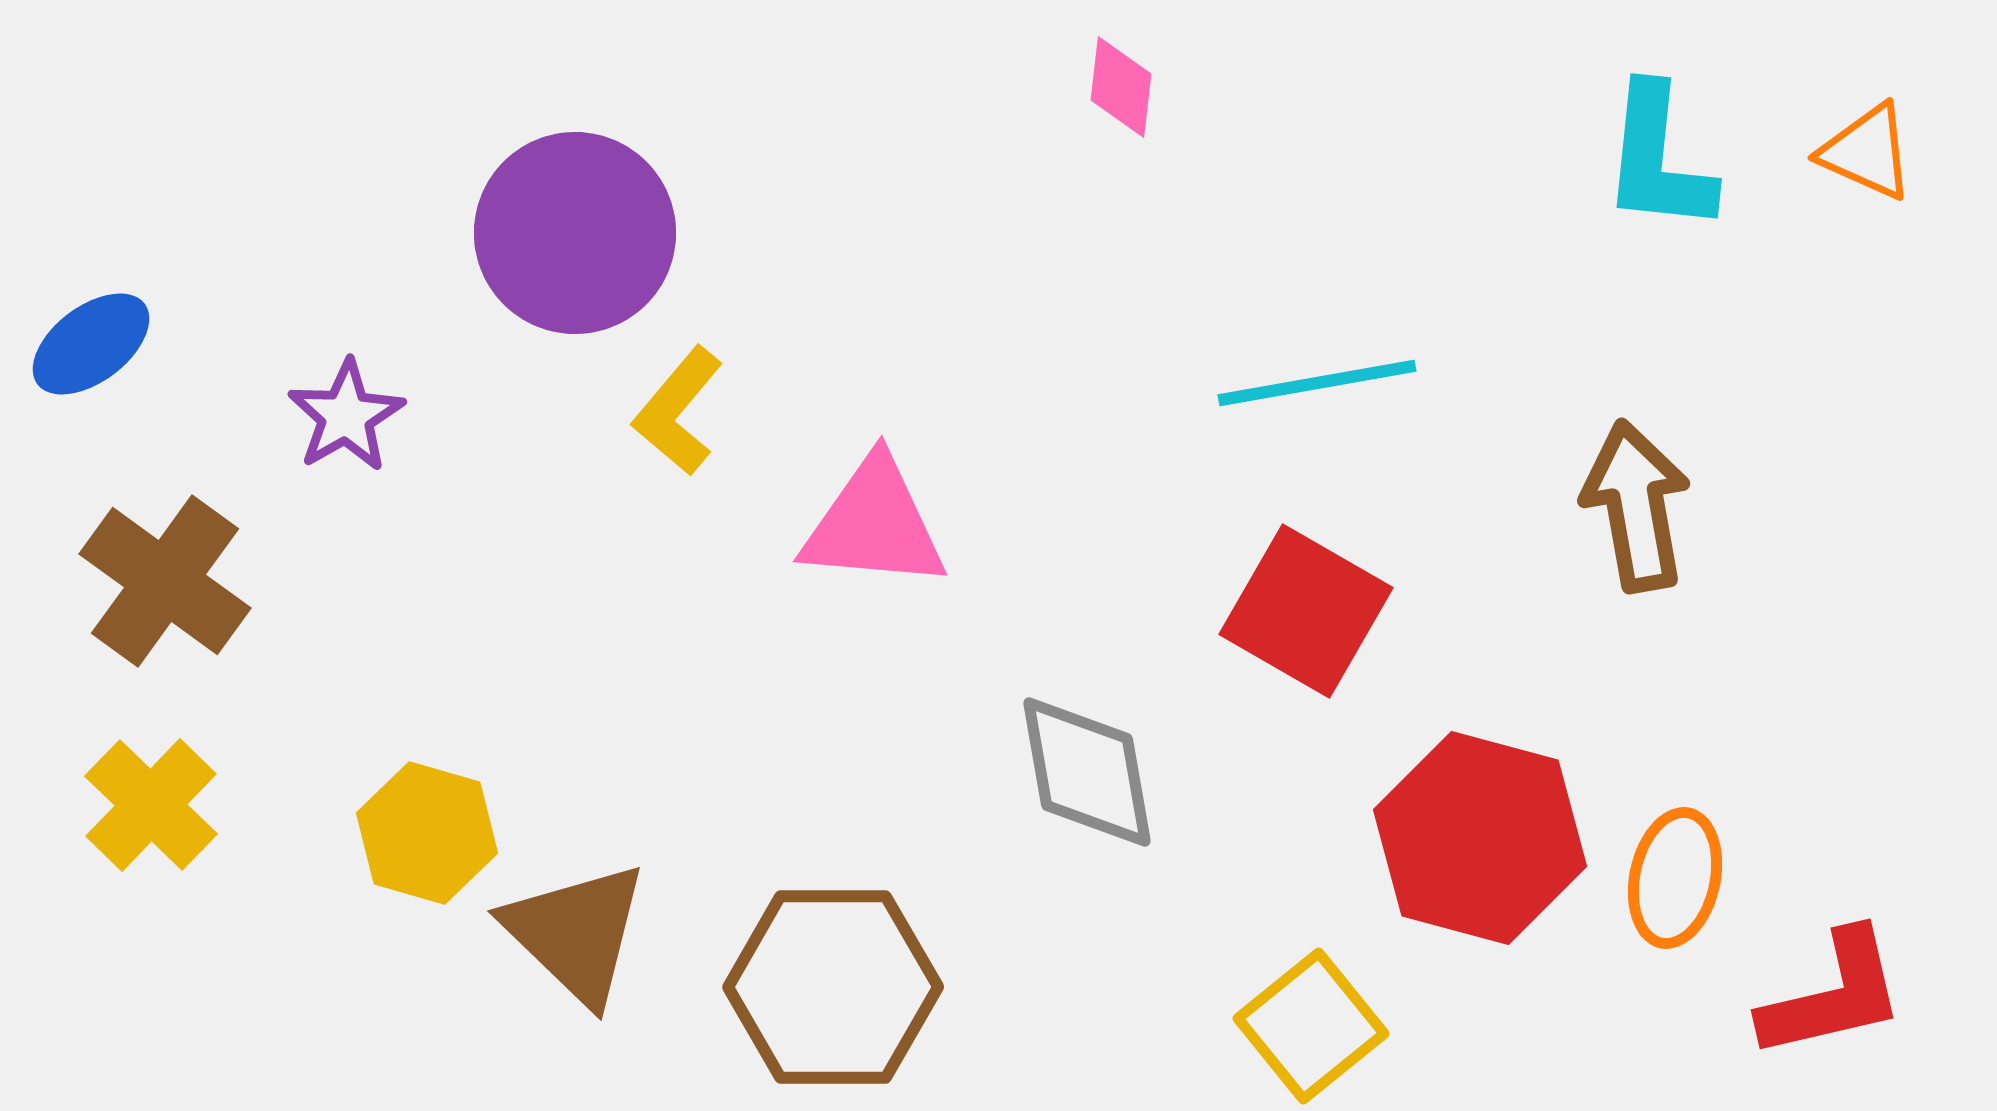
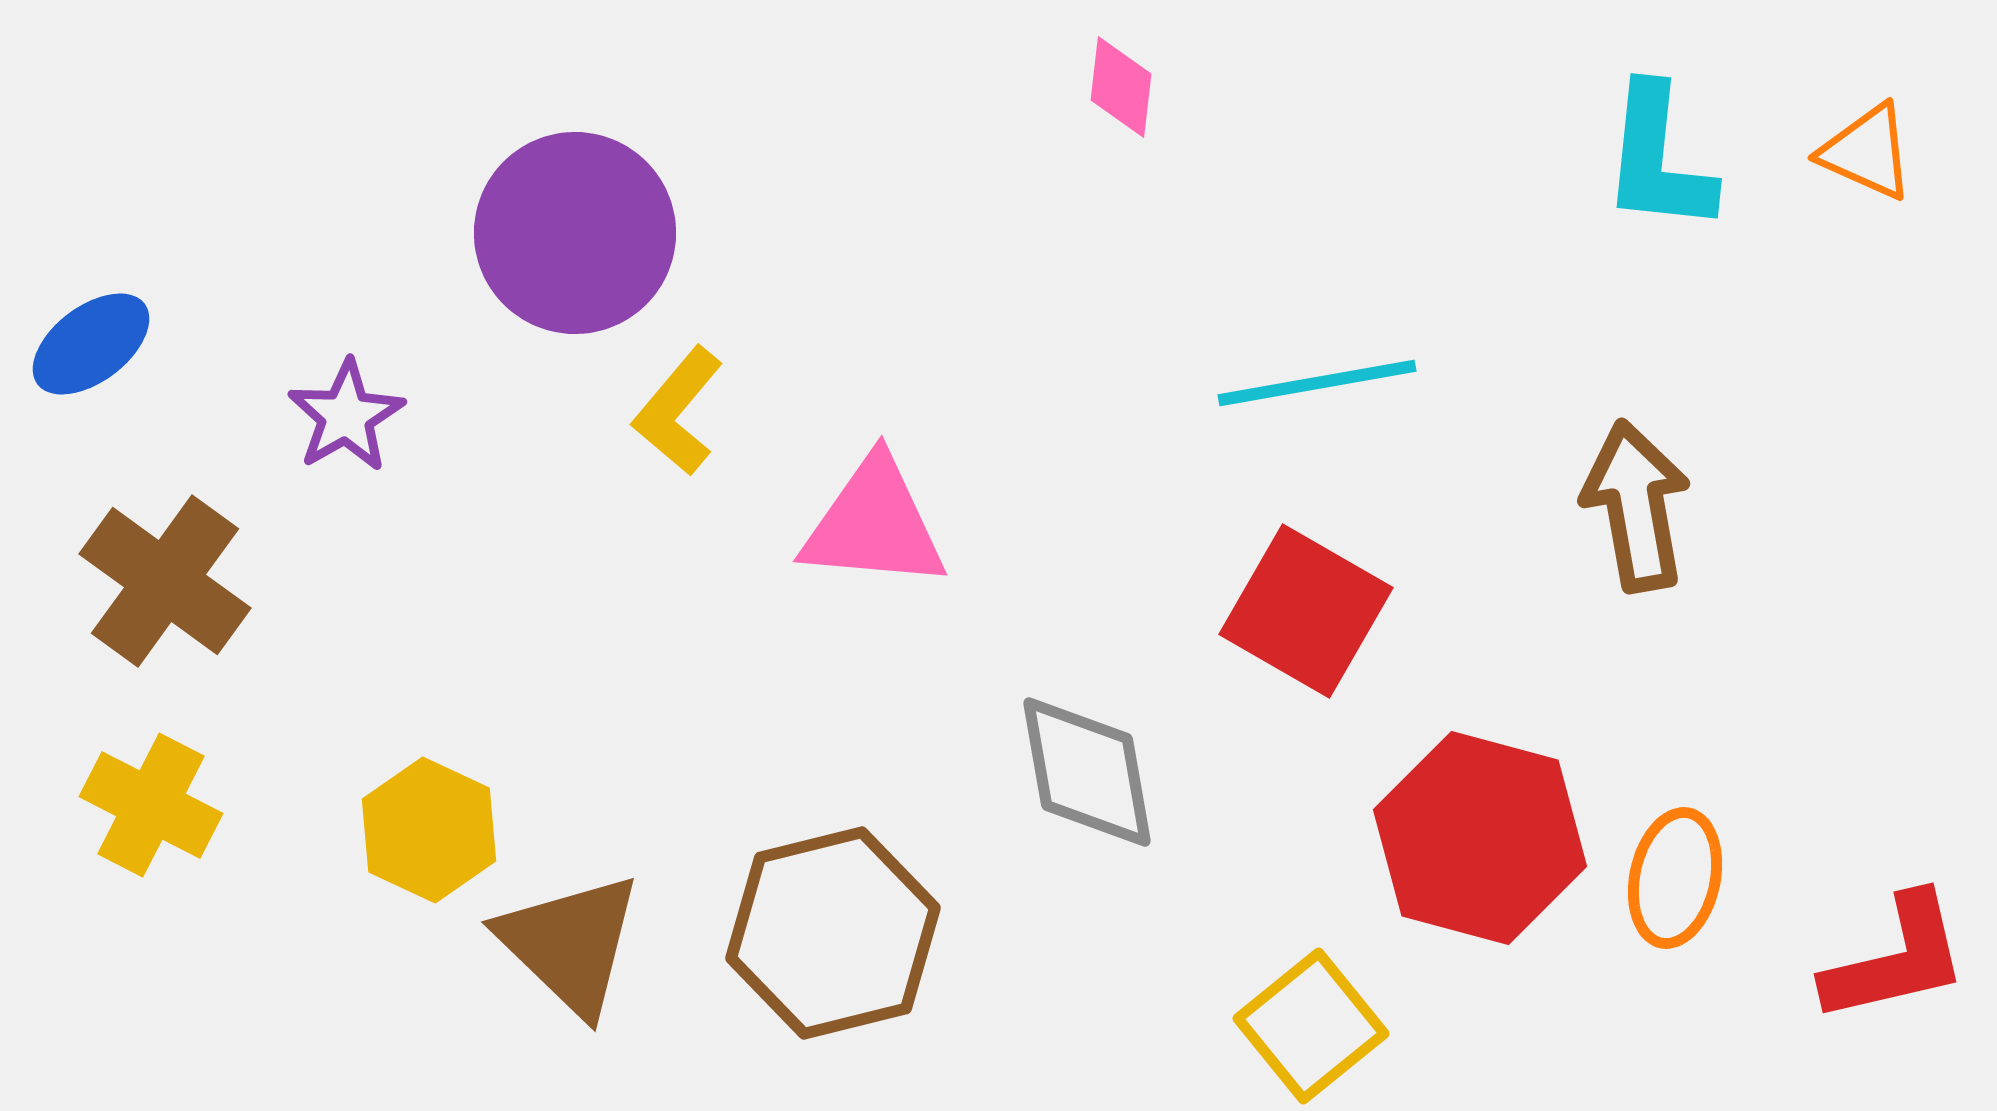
yellow cross: rotated 17 degrees counterclockwise
yellow hexagon: moved 2 px right, 3 px up; rotated 9 degrees clockwise
brown triangle: moved 6 px left, 11 px down
brown hexagon: moved 54 px up; rotated 14 degrees counterclockwise
red L-shape: moved 63 px right, 36 px up
